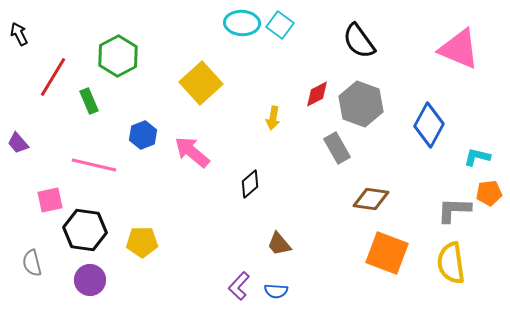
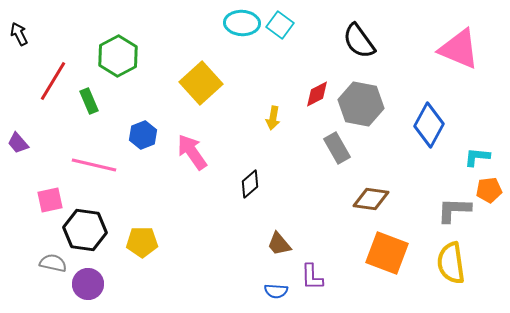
red line: moved 4 px down
gray hexagon: rotated 9 degrees counterclockwise
pink arrow: rotated 15 degrees clockwise
cyan L-shape: rotated 8 degrees counterclockwise
orange pentagon: moved 3 px up
gray semicircle: moved 21 px right; rotated 116 degrees clockwise
purple circle: moved 2 px left, 4 px down
purple L-shape: moved 73 px right, 9 px up; rotated 44 degrees counterclockwise
